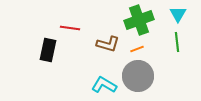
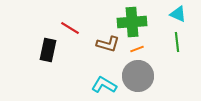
cyan triangle: rotated 36 degrees counterclockwise
green cross: moved 7 px left, 2 px down; rotated 16 degrees clockwise
red line: rotated 24 degrees clockwise
